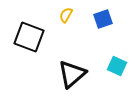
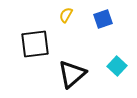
black square: moved 6 px right, 7 px down; rotated 28 degrees counterclockwise
cyan square: rotated 18 degrees clockwise
